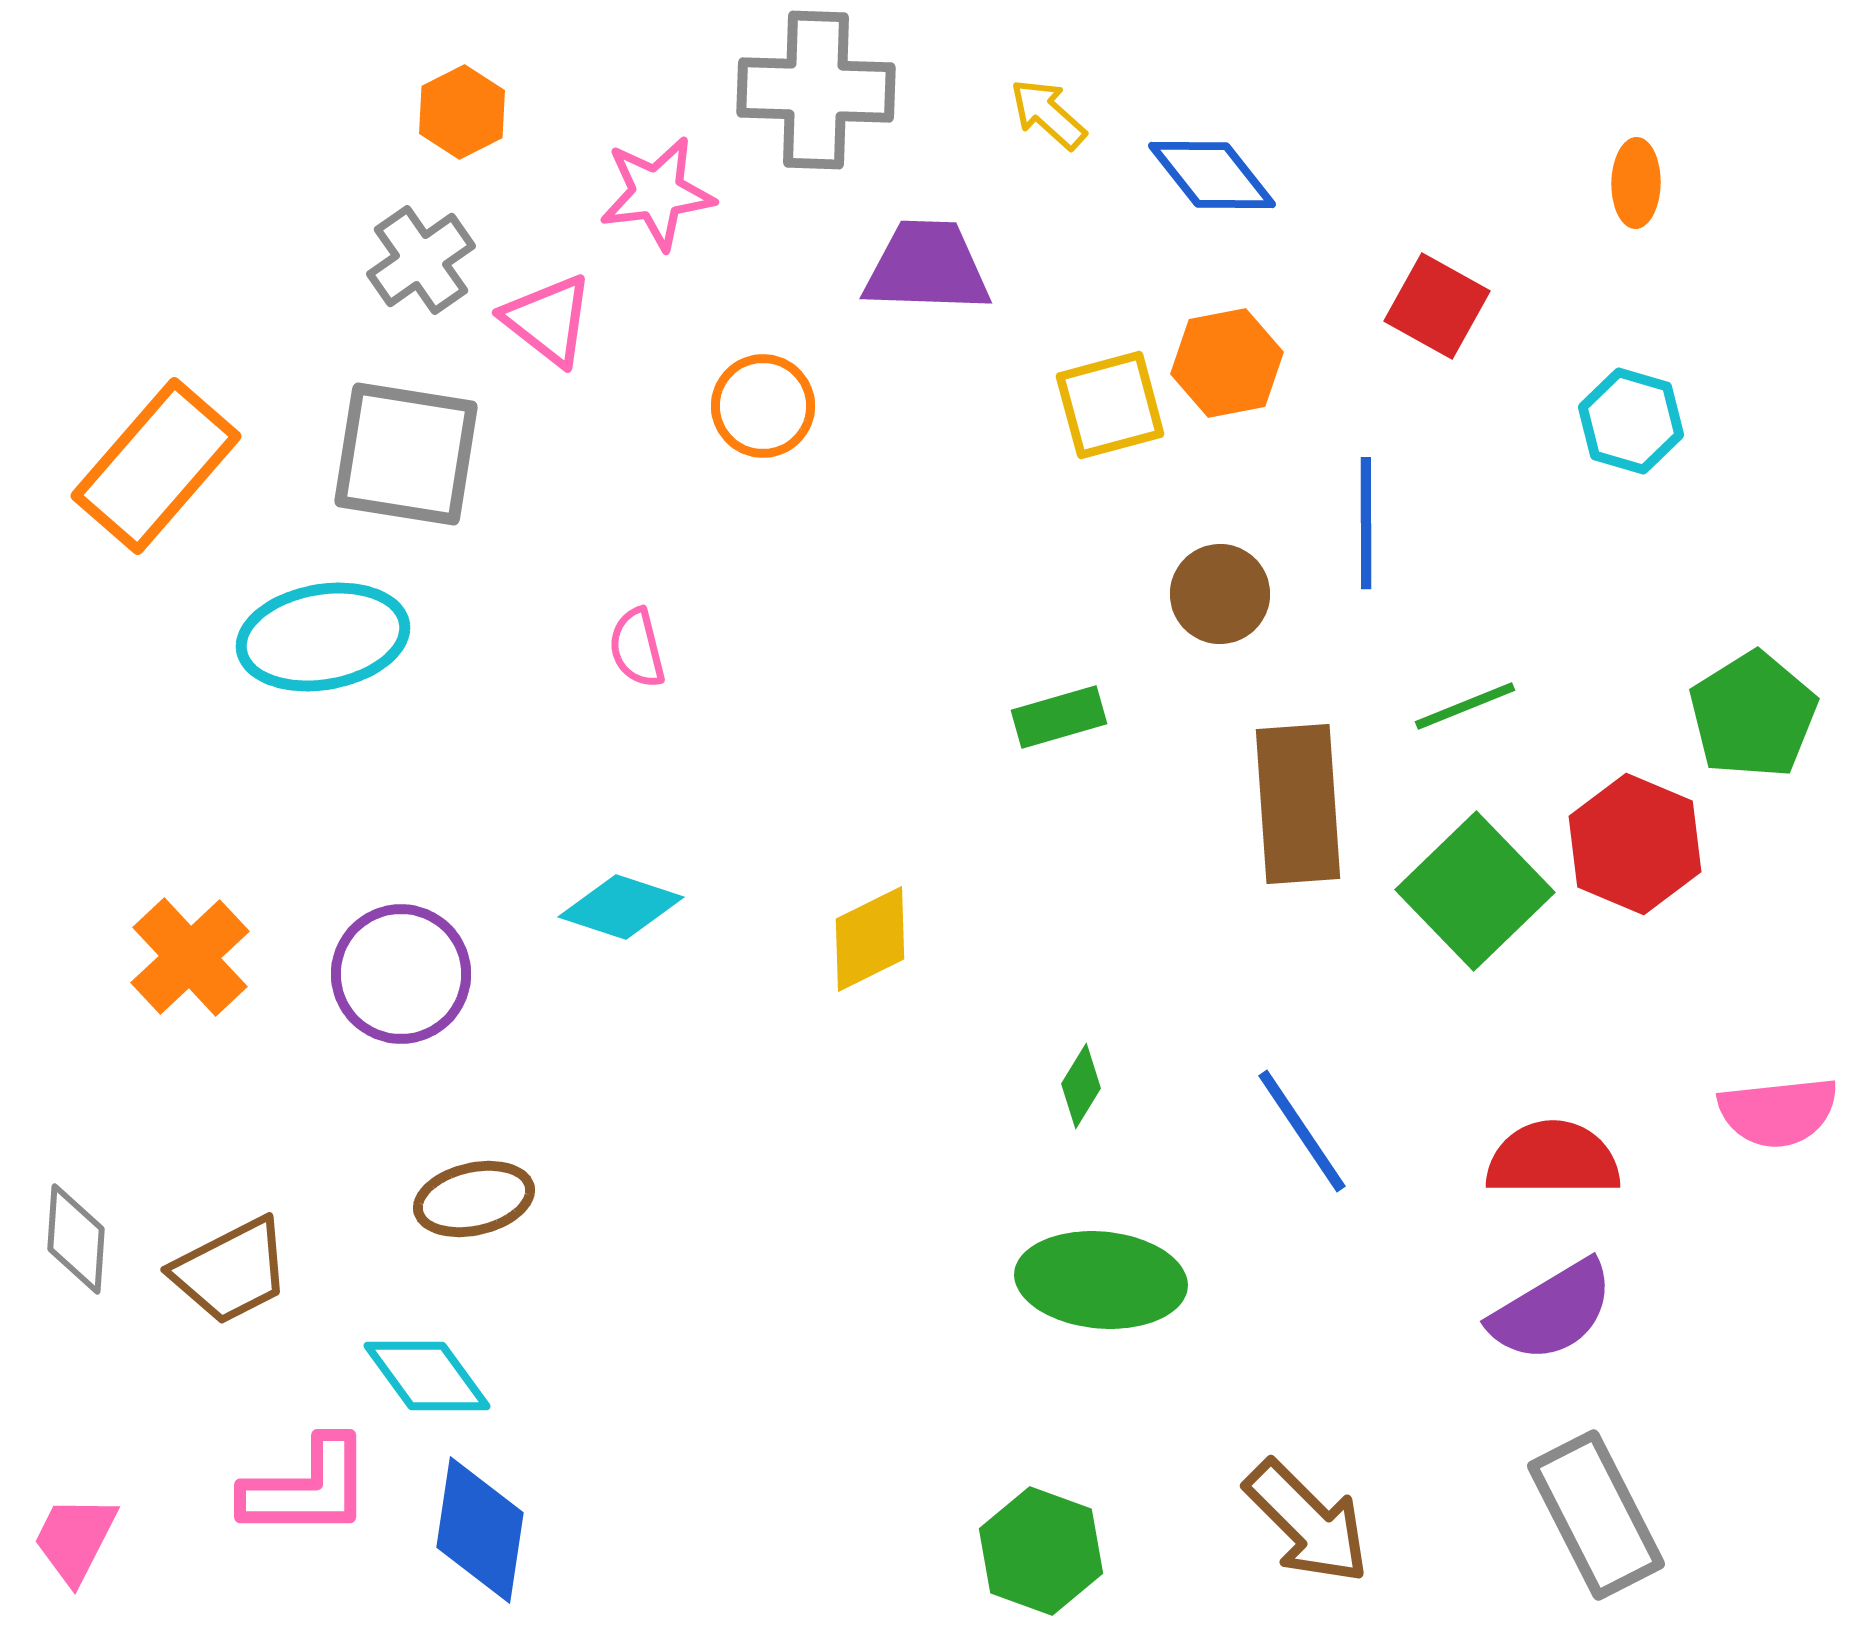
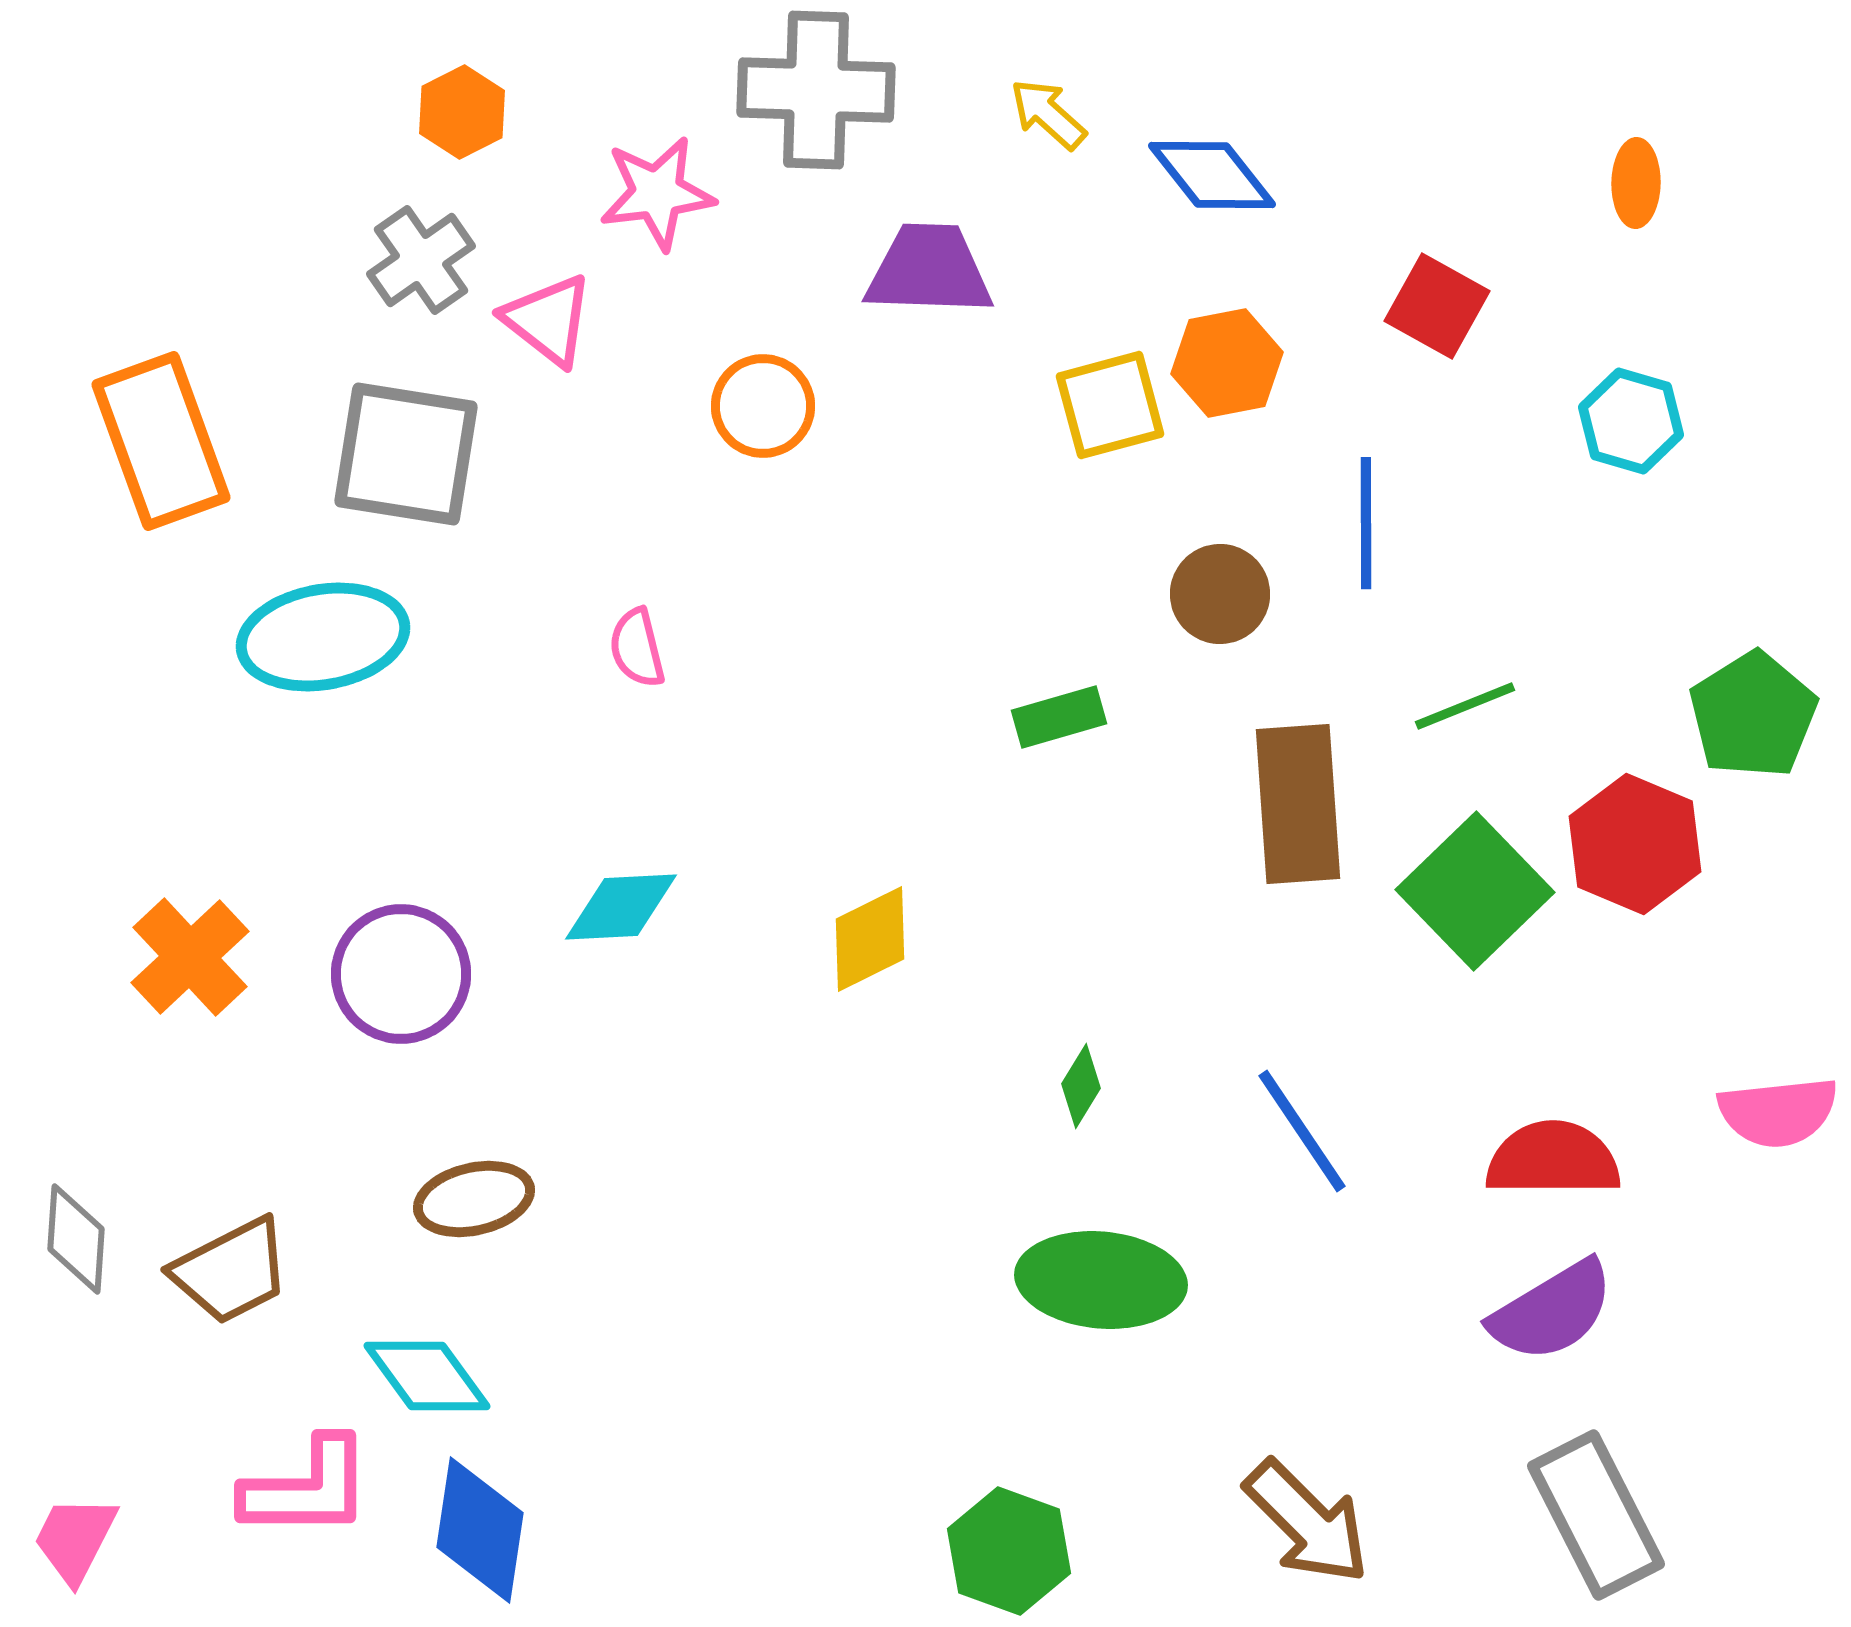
purple trapezoid at (927, 267): moved 2 px right, 3 px down
orange rectangle at (156, 466): moved 5 px right, 25 px up; rotated 61 degrees counterclockwise
cyan diamond at (621, 907): rotated 21 degrees counterclockwise
green hexagon at (1041, 1551): moved 32 px left
